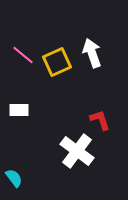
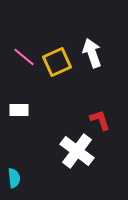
pink line: moved 1 px right, 2 px down
cyan semicircle: rotated 30 degrees clockwise
